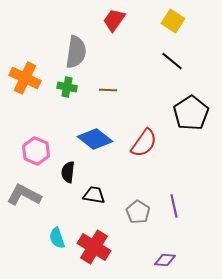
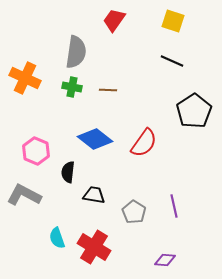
yellow square: rotated 15 degrees counterclockwise
black line: rotated 15 degrees counterclockwise
green cross: moved 5 px right
black pentagon: moved 3 px right, 2 px up
gray pentagon: moved 4 px left
